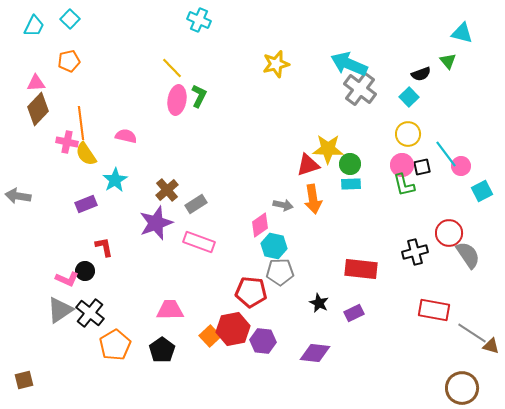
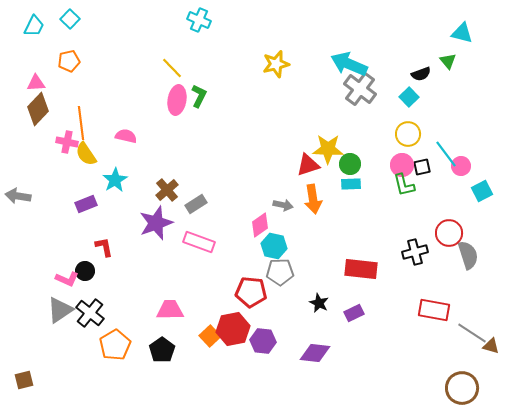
gray semicircle at (468, 255): rotated 16 degrees clockwise
